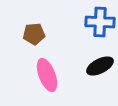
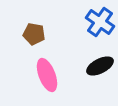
blue cross: rotated 32 degrees clockwise
brown pentagon: rotated 15 degrees clockwise
